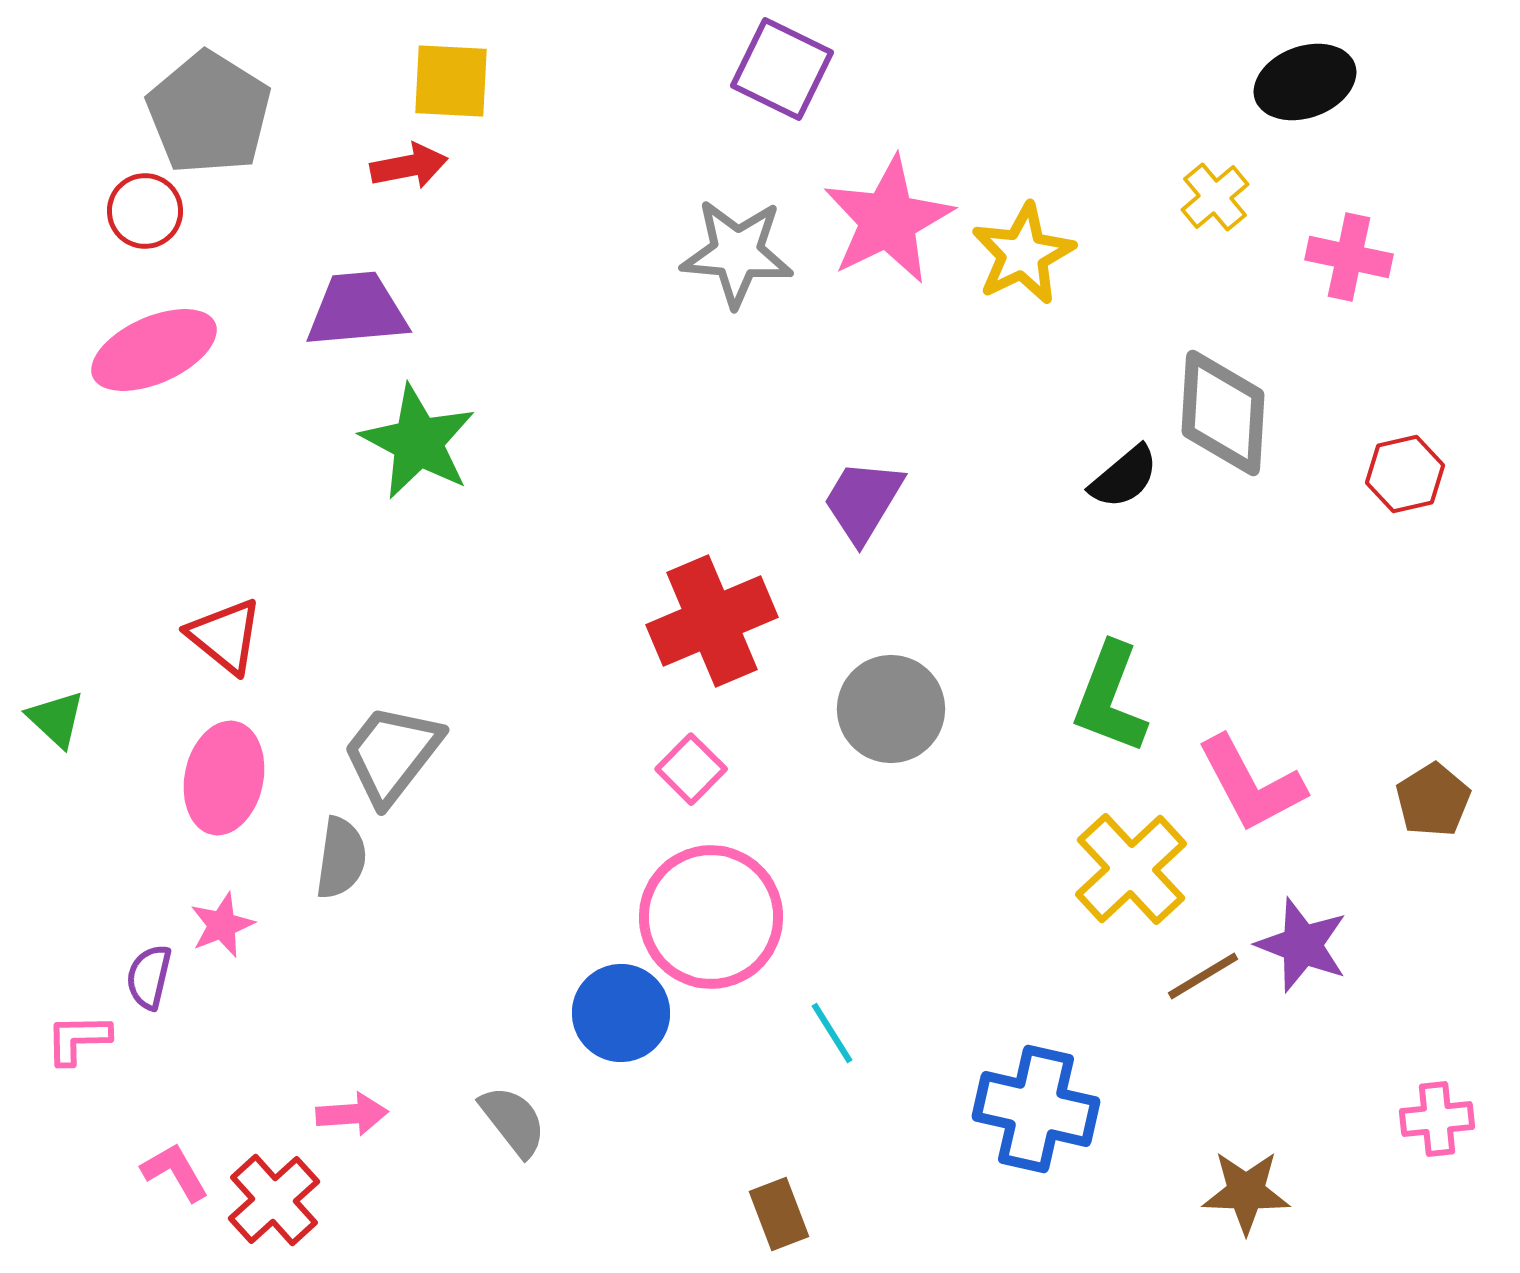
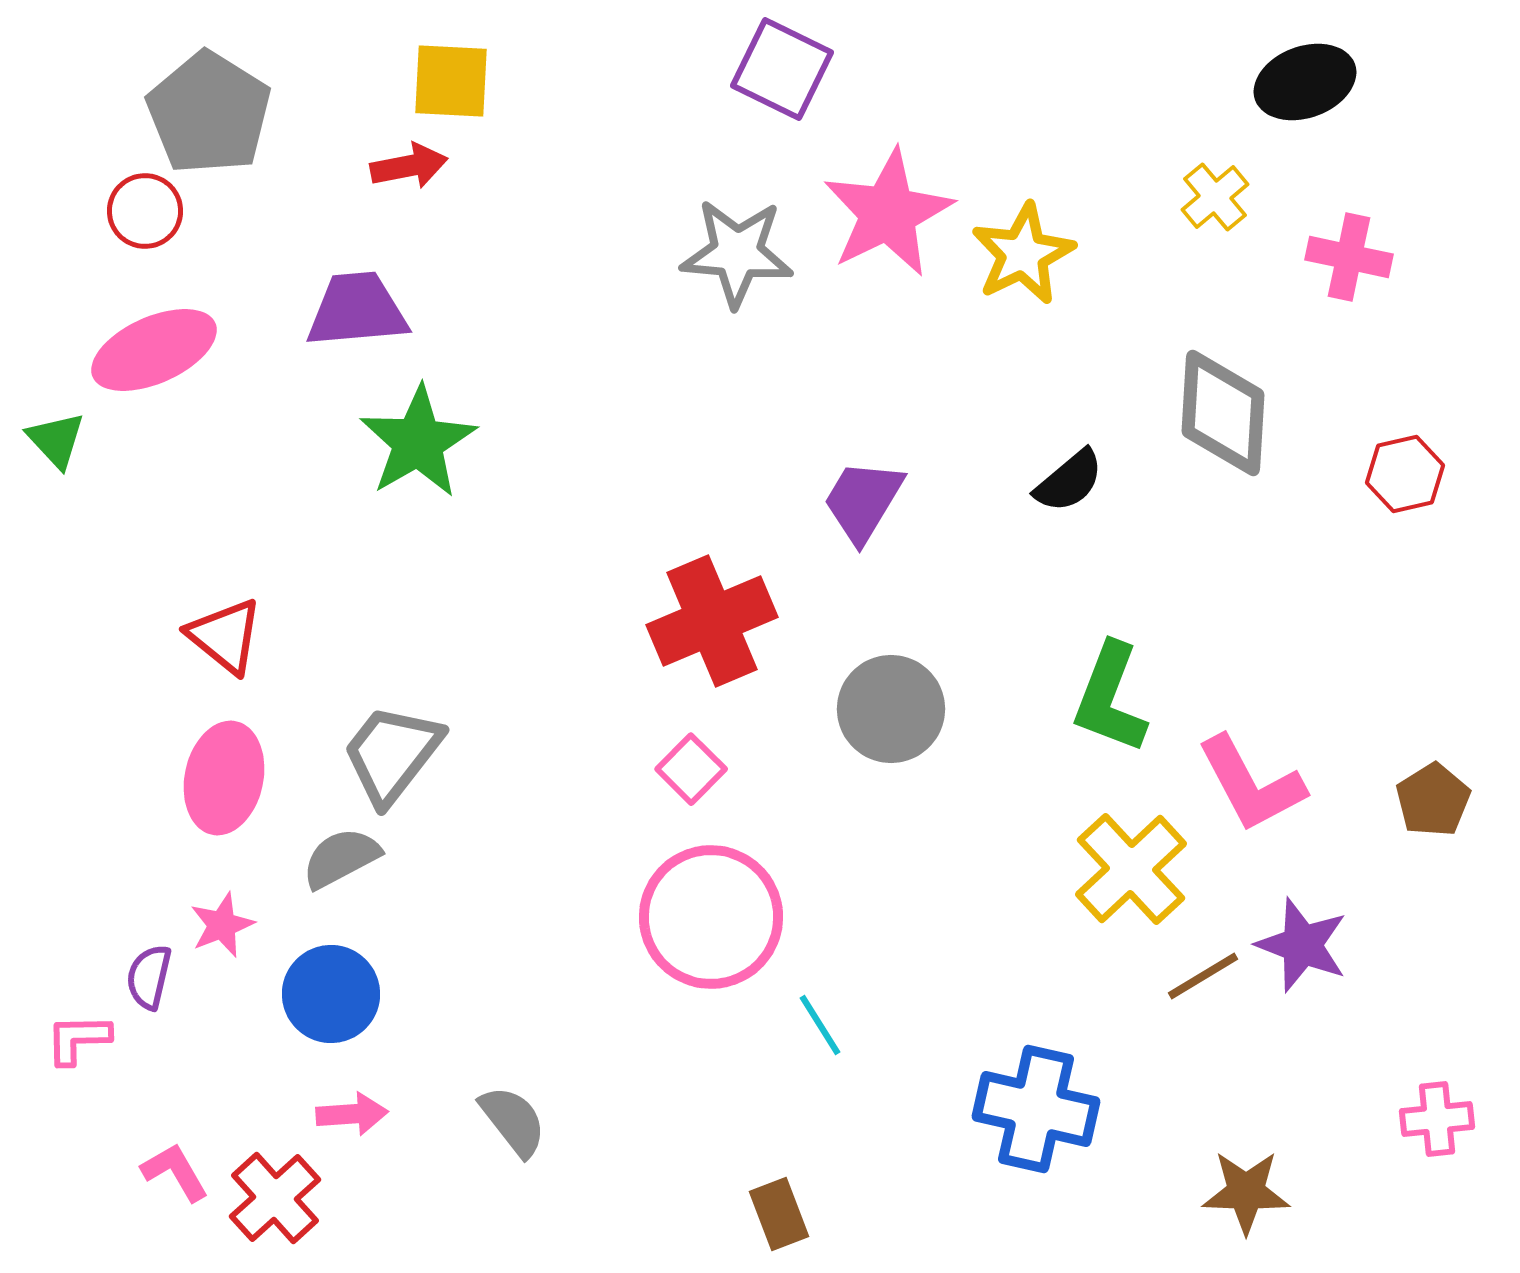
pink star at (888, 220): moved 7 px up
green star at (418, 442): rotated 14 degrees clockwise
black semicircle at (1124, 477): moved 55 px left, 4 px down
green triangle at (56, 719): moved 279 px up; rotated 4 degrees clockwise
gray semicircle at (341, 858): rotated 126 degrees counterclockwise
blue circle at (621, 1013): moved 290 px left, 19 px up
cyan line at (832, 1033): moved 12 px left, 8 px up
red cross at (274, 1200): moved 1 px right, 2 px up
